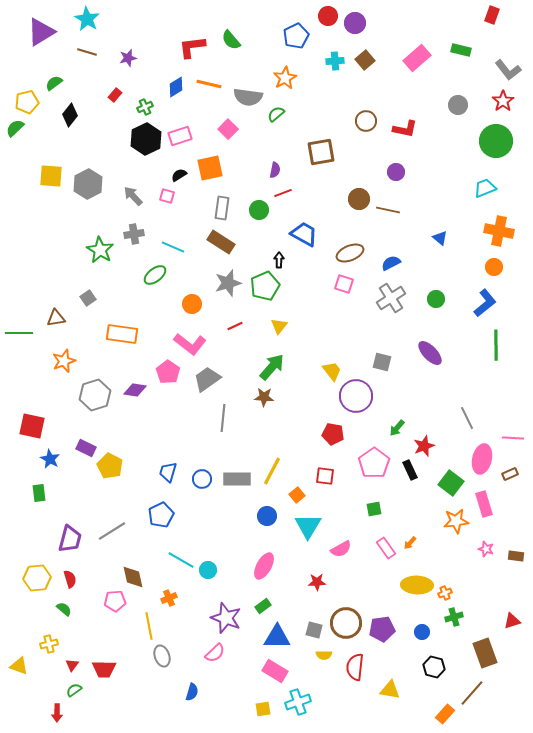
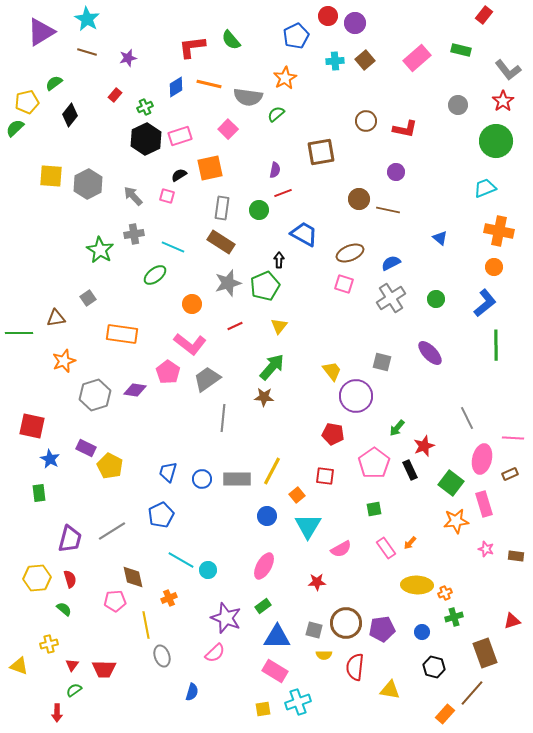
red rectangle at (492, 15): moved 8 px left; rotated 18 degrees clockwise
yellow line at (149, 626): moved 3 px left, 1 px up
